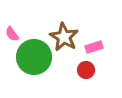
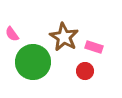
pink rectangle: rotated 36 degrees clockwise
green circle: moved 1 px left, 5 px down
red circle: moved 1 px left, 1 px down
